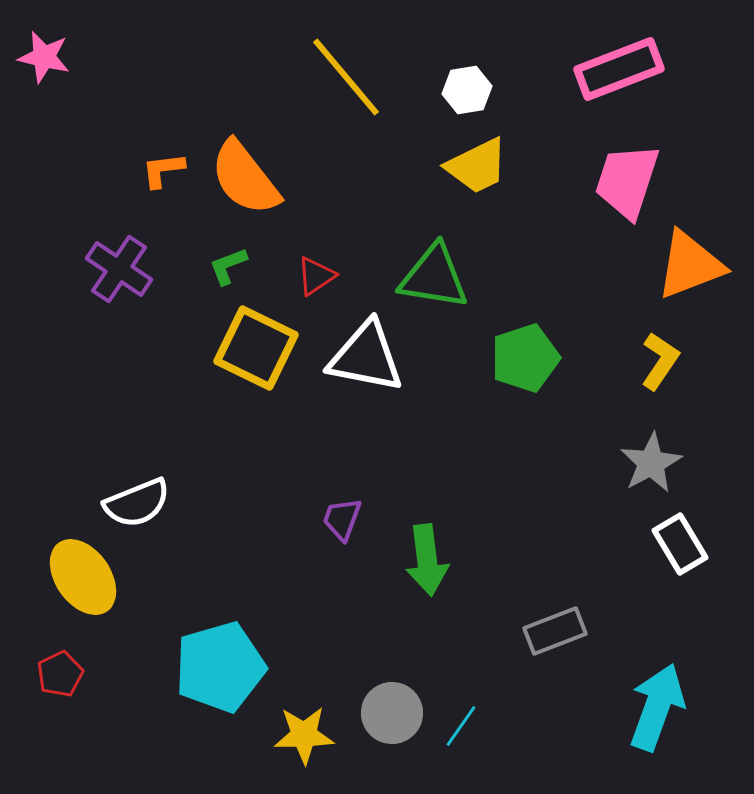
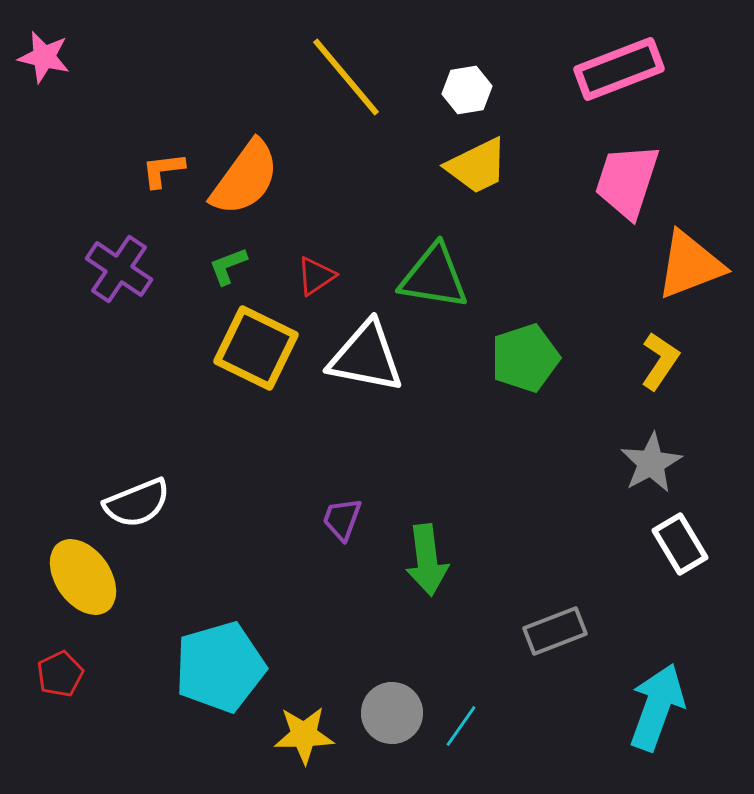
orange semicircle: rotated 106 degrees counterclockwise
